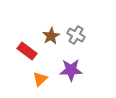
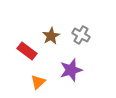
gray cross: moved 5 px right
purple star: rotated 15 degrees counterclockwise
orange triangle: moved 2 px left, 3 px down
